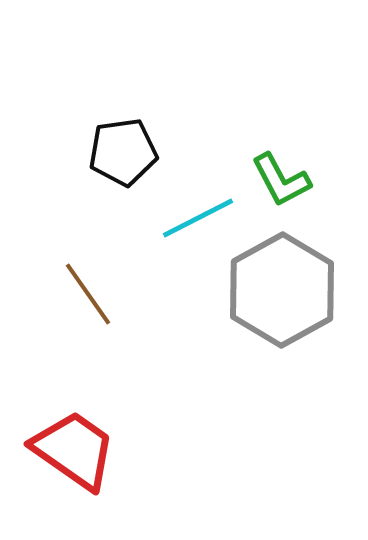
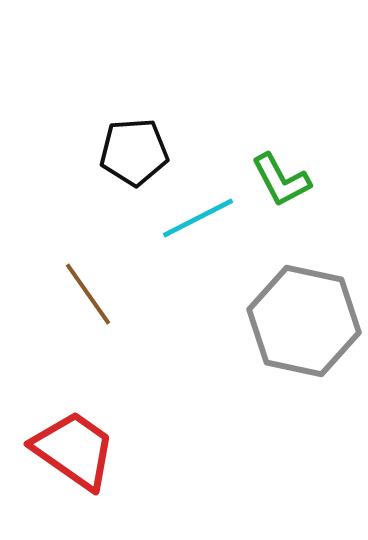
black pentagon: moved 11 px right; rotated 4 degrees clockwise
gray hexagon: moved 22 px right, 31 px down; rotated 19 degrees counterclockwise
